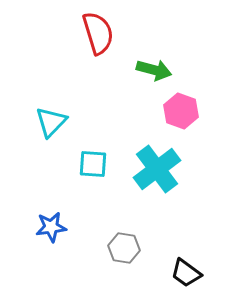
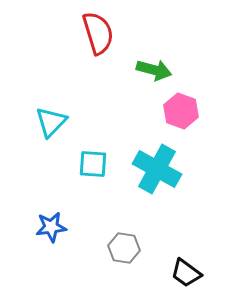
cyan cross: rotated 24 degrees counterclockwise
